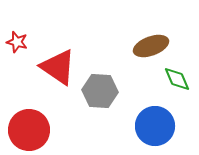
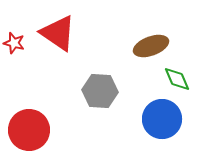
red star: moved 3 px left, 1 px down
red triangle: moved 34 px up
blue circle: moved 7 px right, 7 px up
